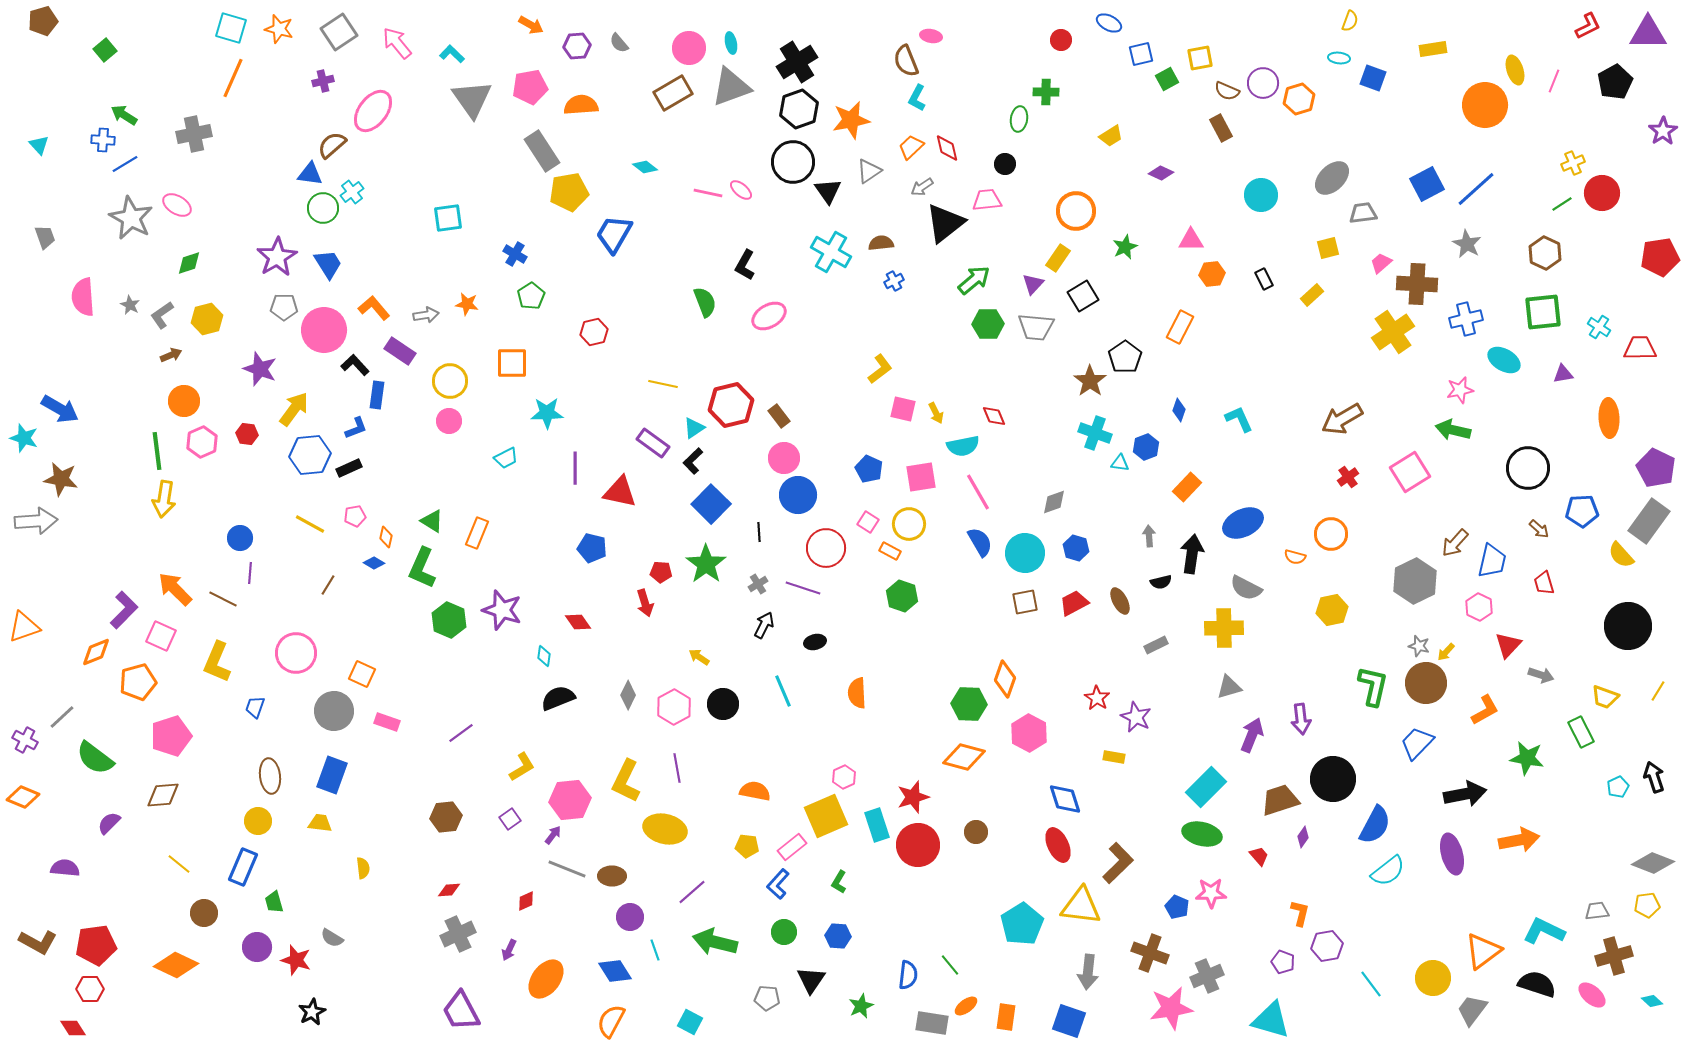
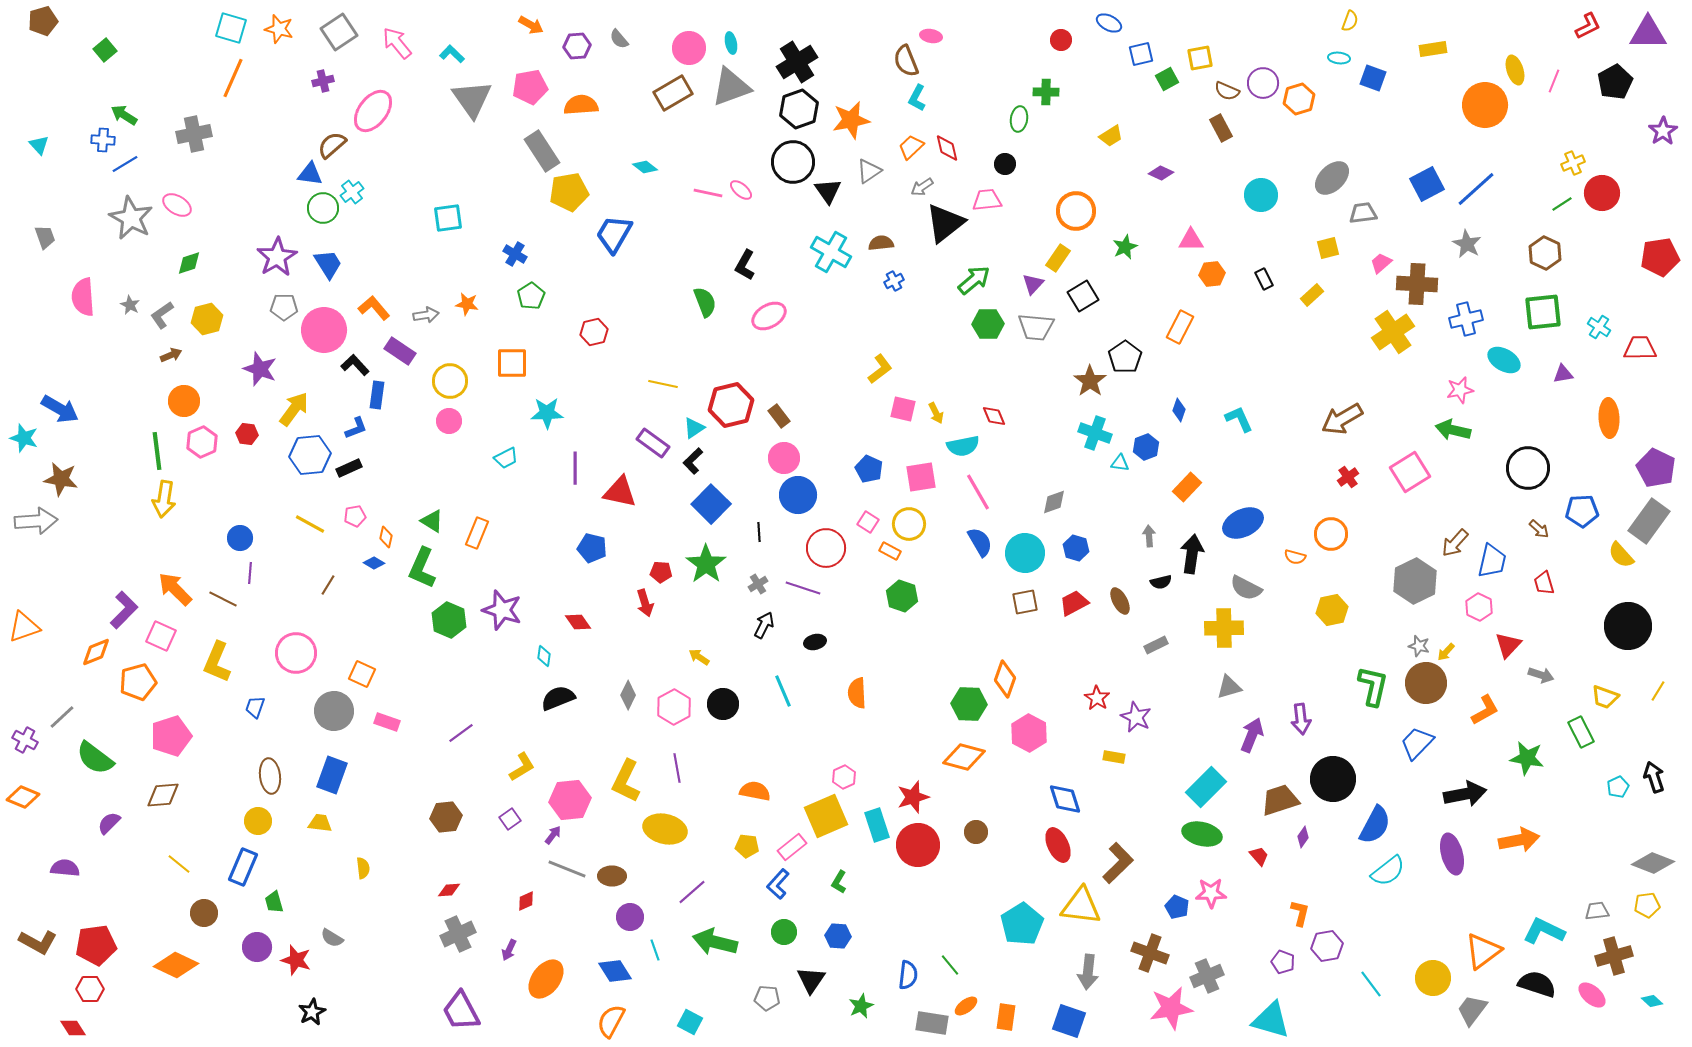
gray semicircle at (619, 43): moved 4 px up
